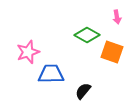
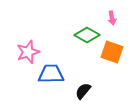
pink arrow: moved 5 px left, 1 px down
